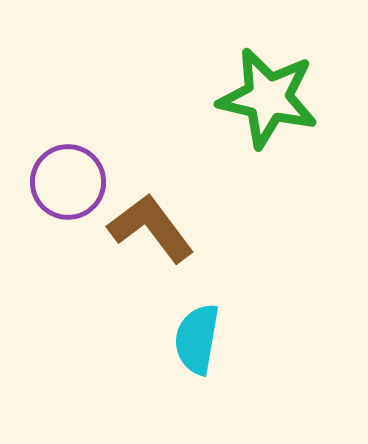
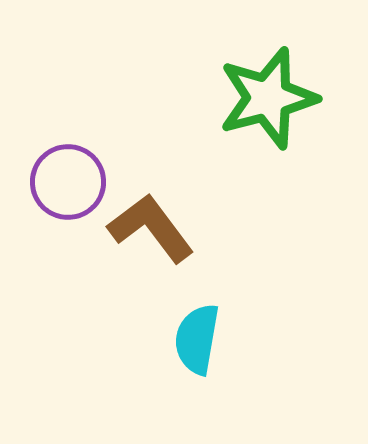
green star: rotated 28 degrees counterclockwise
